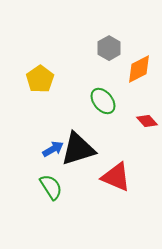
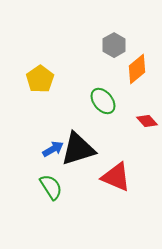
gray hexagon: moved 5 px right, 3 px up
orange diamond: moved 2 px left; rotated 12 degrees counterclockwise
